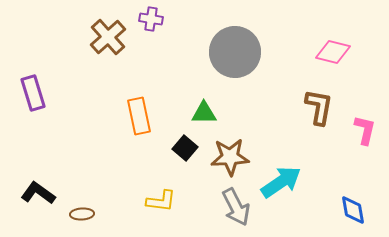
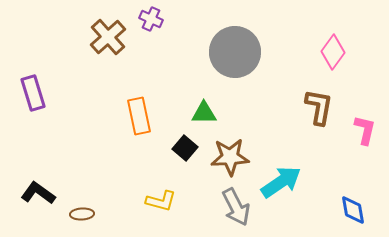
purple cross: rotated 15 degrees clockwise
pink diamond: rotated 68 degrees counterclockwise
yellow L-shape: rotated 8 degrees clockwise
